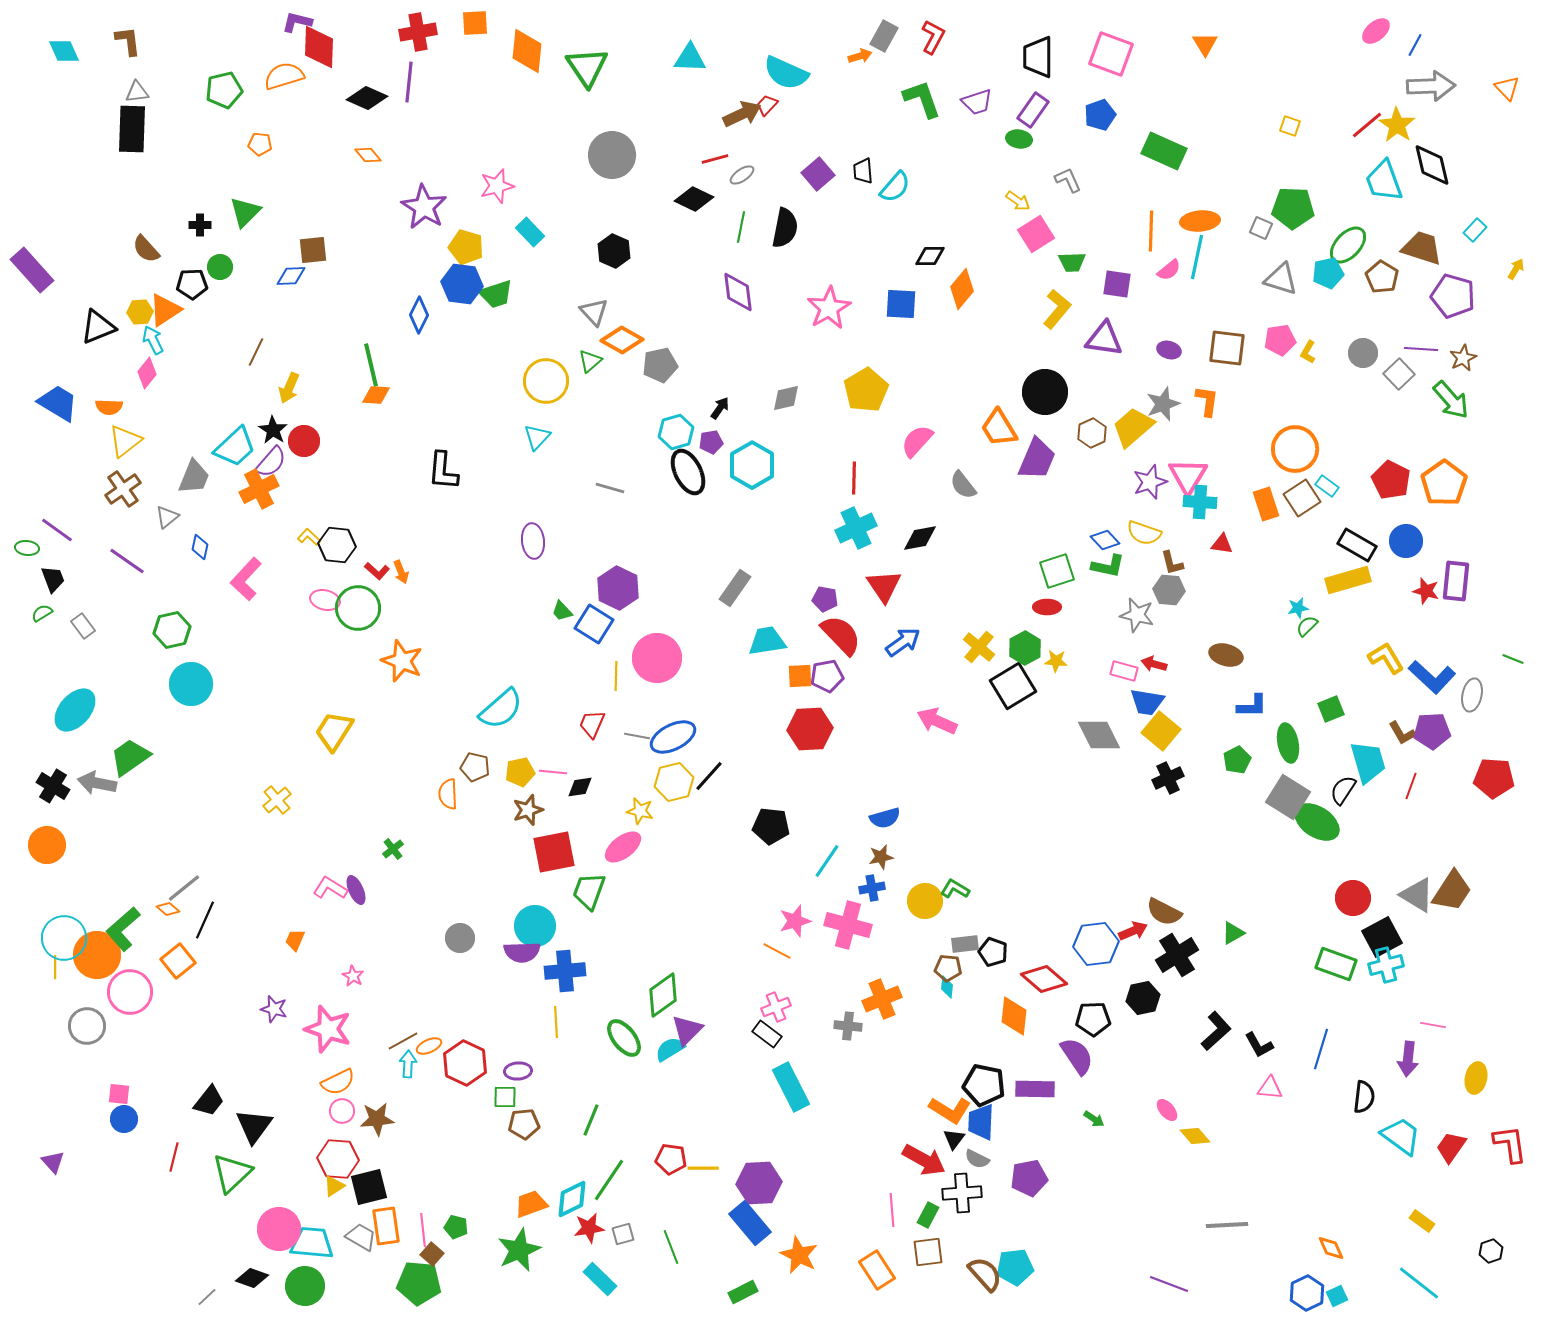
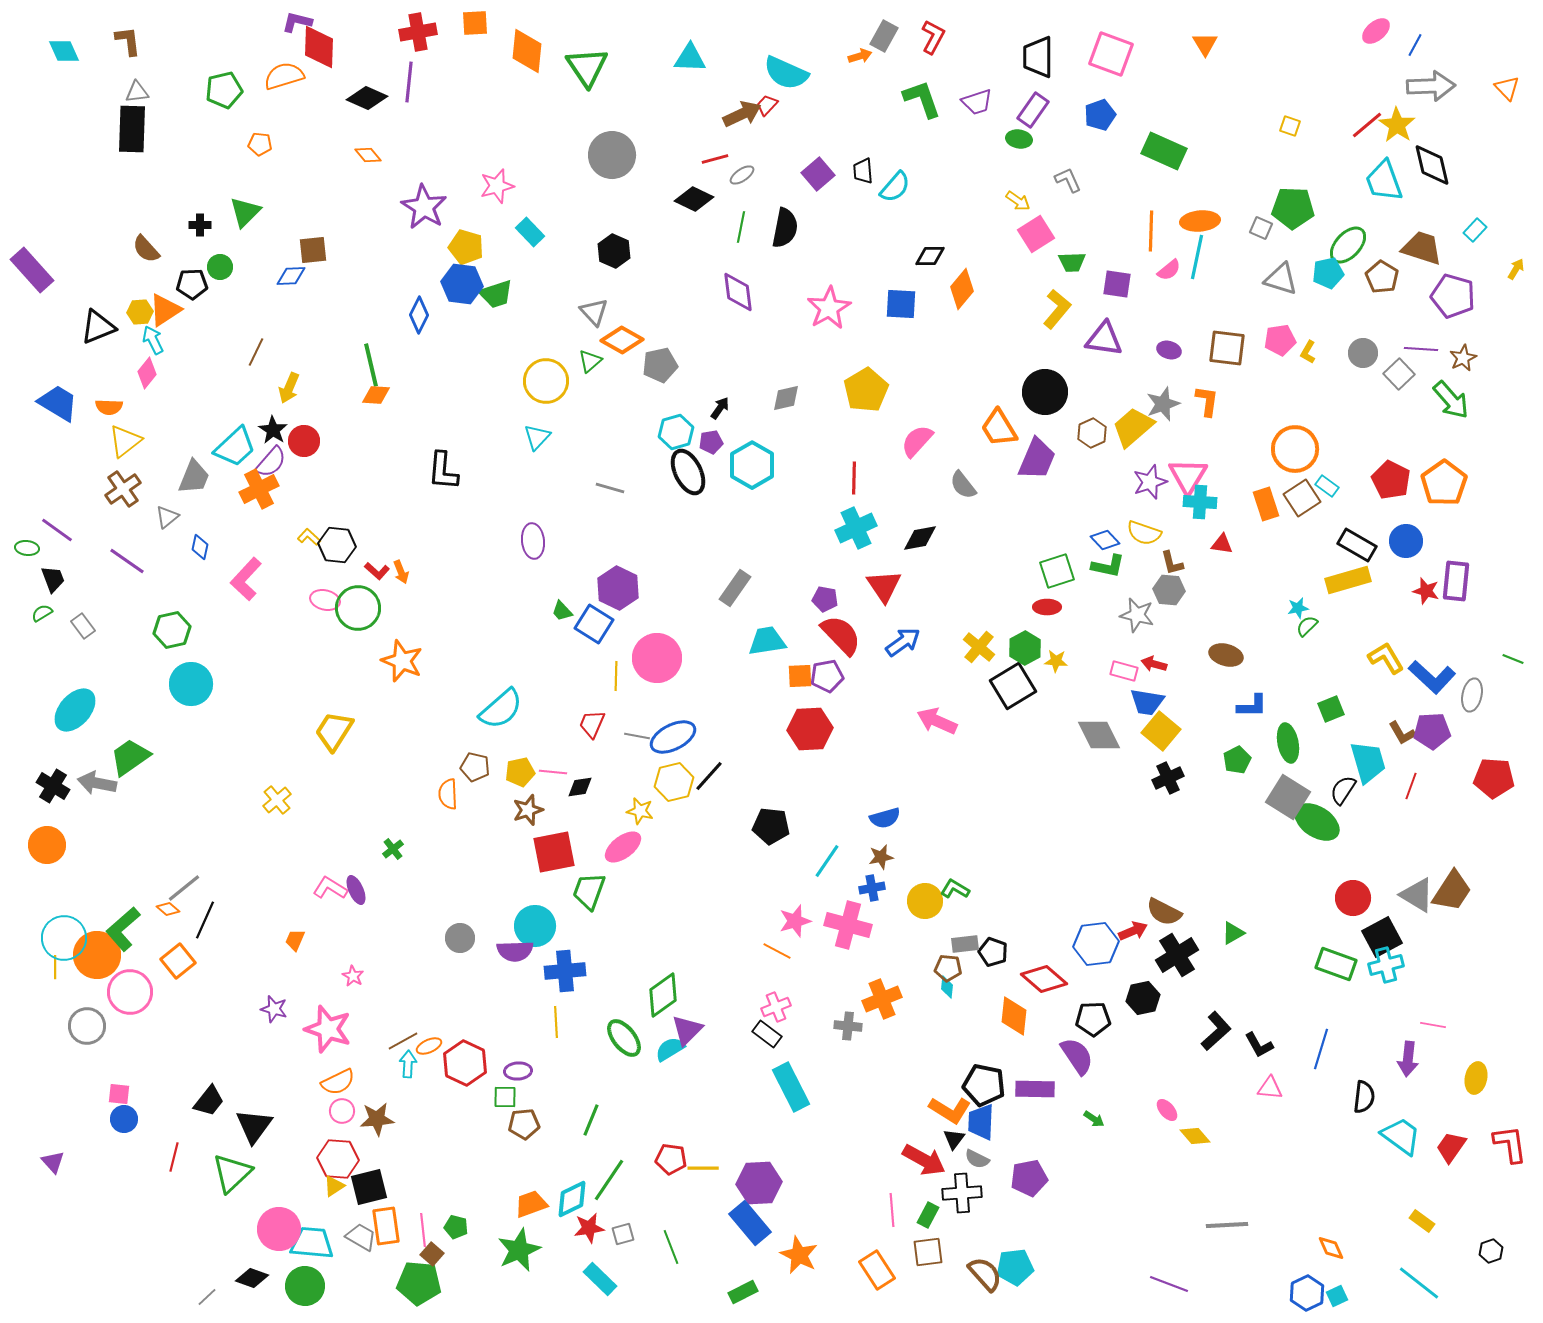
purple semicircle at (522, 952): moved 7 px left, 1 px up
